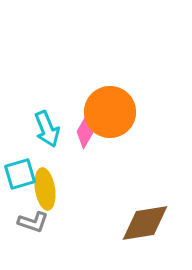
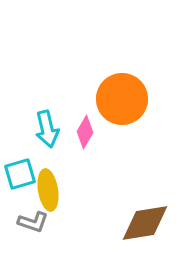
orange circle: moved 12 px right, 13 px up
cyan arrow: rotated 9 degrees clockwise
yellow ellipse: moved 3 px right, 1 px down
